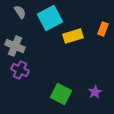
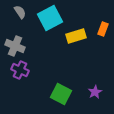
yellow rectangle: moved 3 px right
